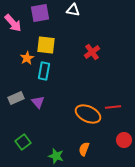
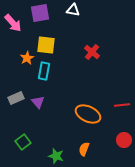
red cross: rotated 14 degrees counterclockwise
red line: moved 9 px right, 2 px up
